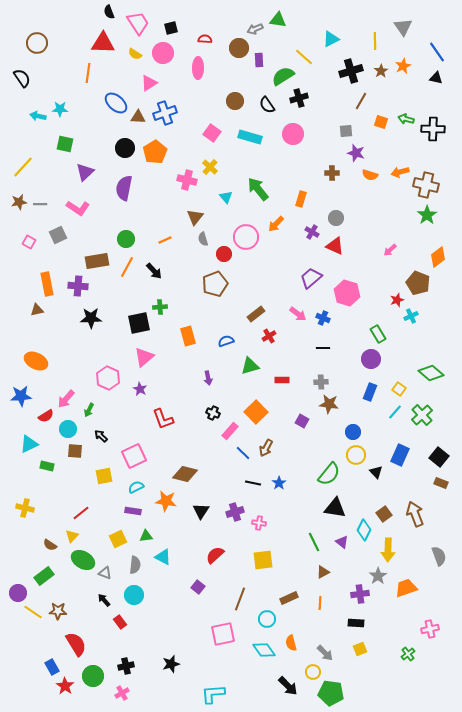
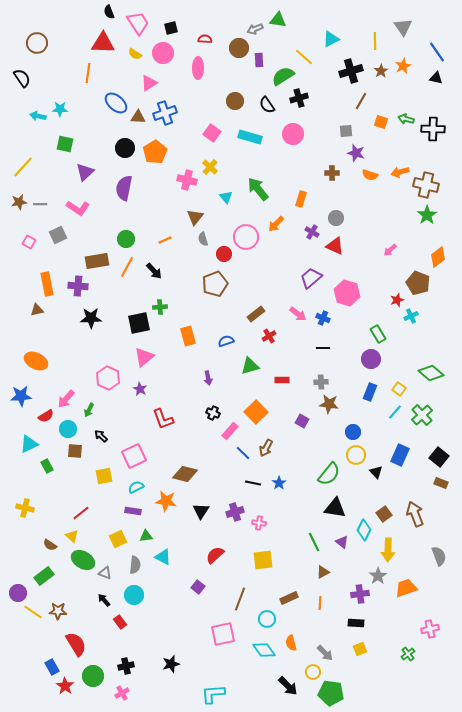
green rectangle at (47, 466): rotated 48 degrees clockwise
yellow triangle at (72, 536): rotated 32 degrees counterclockwise
